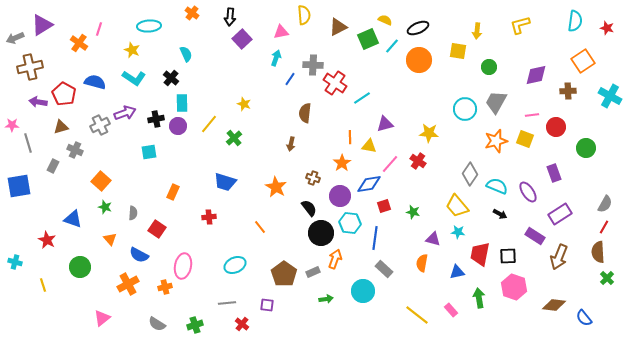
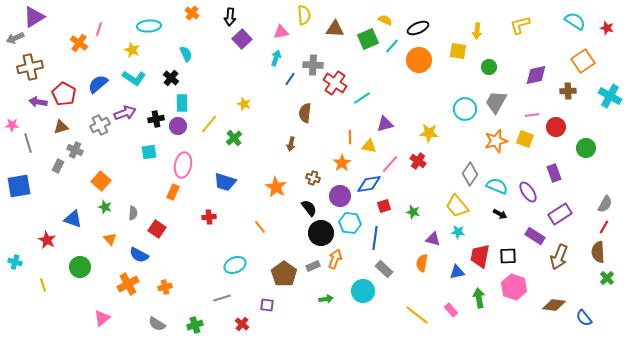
cyan semicircle at (575, 21): rotated 65 degrees counterclockwise
purple triangle at (42, 25): moved 8 px left, 8 px up
brown triangle at (338, 27): moved 3 px left, 2 px down; rotated 30 degrees clockwise
blue semicircle at (95, 82): moved 3 px right, 2 px down; rotated 55 degrees counterclockwise
gray rectangle at (53, 166): moved 5 px right
red trapezoid at (480, 254): moved 2 px down
pink ellipse at (183, 266): moved 101 px up
gray rectangle at (313, 272): moved 6 px up
gray line at (227, 303): moved 5 px left, 5 px up; rotated 12 degrees counterclockwise
